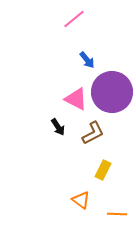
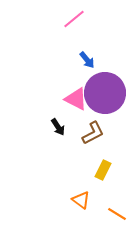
purple circle: moved 7 px left, 1 px down
orange line: rotated 30 degrees clockwise
